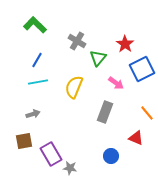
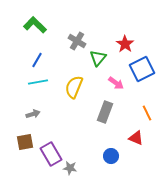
orange line: rotated 14 degrees clockwise
brown square: moved 1 px right, 1 px down
